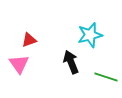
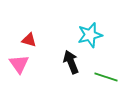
red triangle: rotated 35 degrees clockwise
